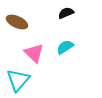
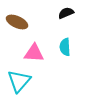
cyan semicircle: rotated 60 degrees counterclockwise
pink triangle: rotated 40 degrees counterclockwise
cyan triangle: moved 1 px right, 1 px down
